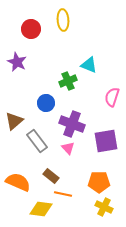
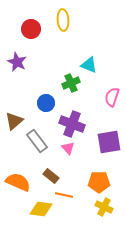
green cross: moved 3 px right, 2 px down
purple square: moved 3 px right, 1 px down
orange line: moved 1 px right, 1 px down
